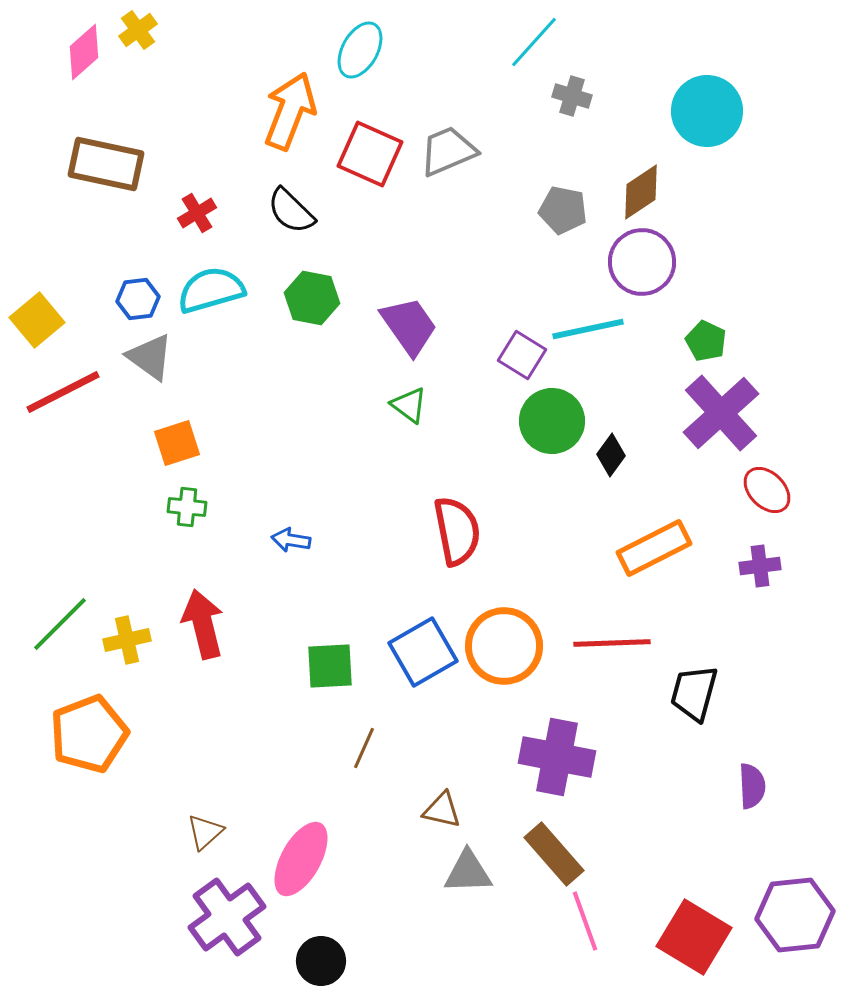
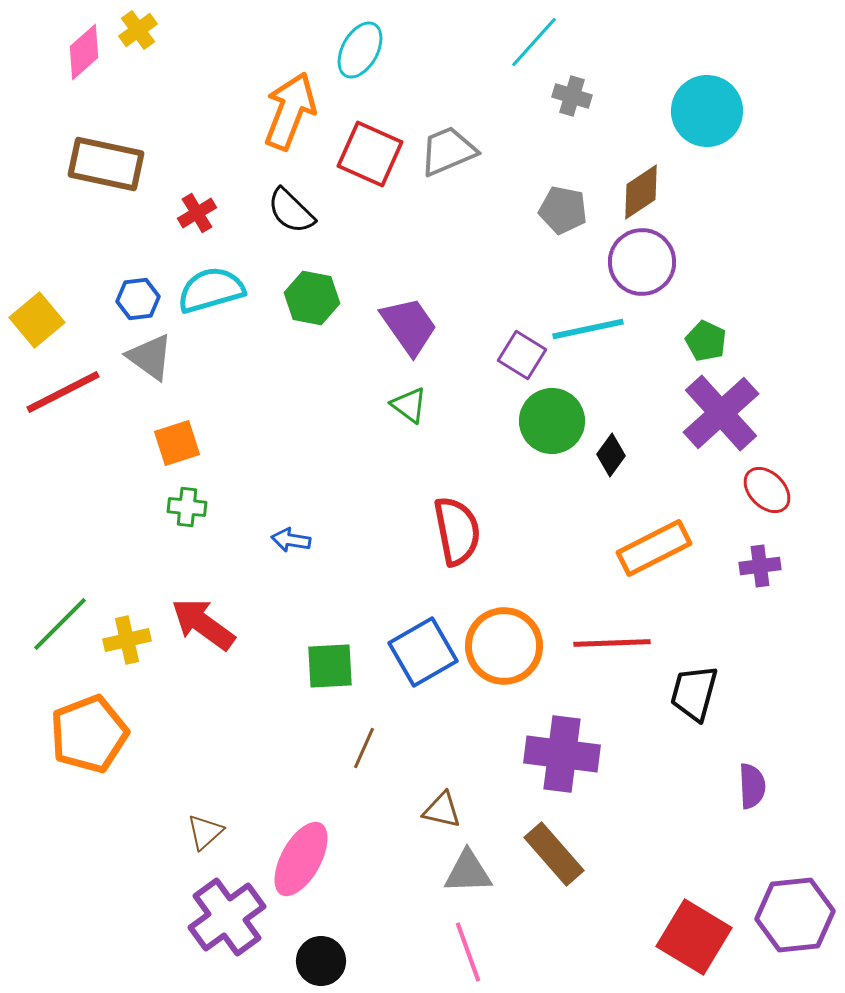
red arrow at (203, 624): rotated 40 degrees counterclockwise
purple cross at (557, 757): moved 5 px right, 3 px up; rotated 4 degrees counterclockwise
pink line at (585, 921): moved 117 px left, 31 px down
